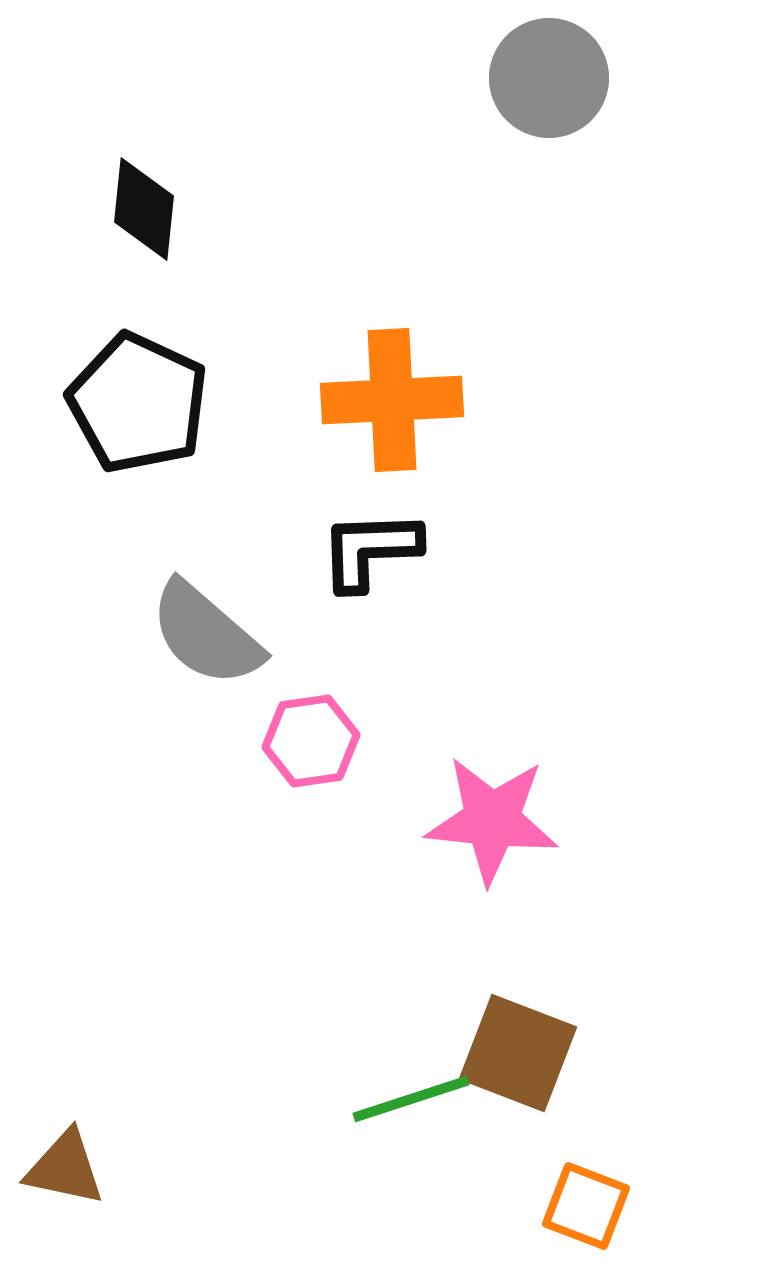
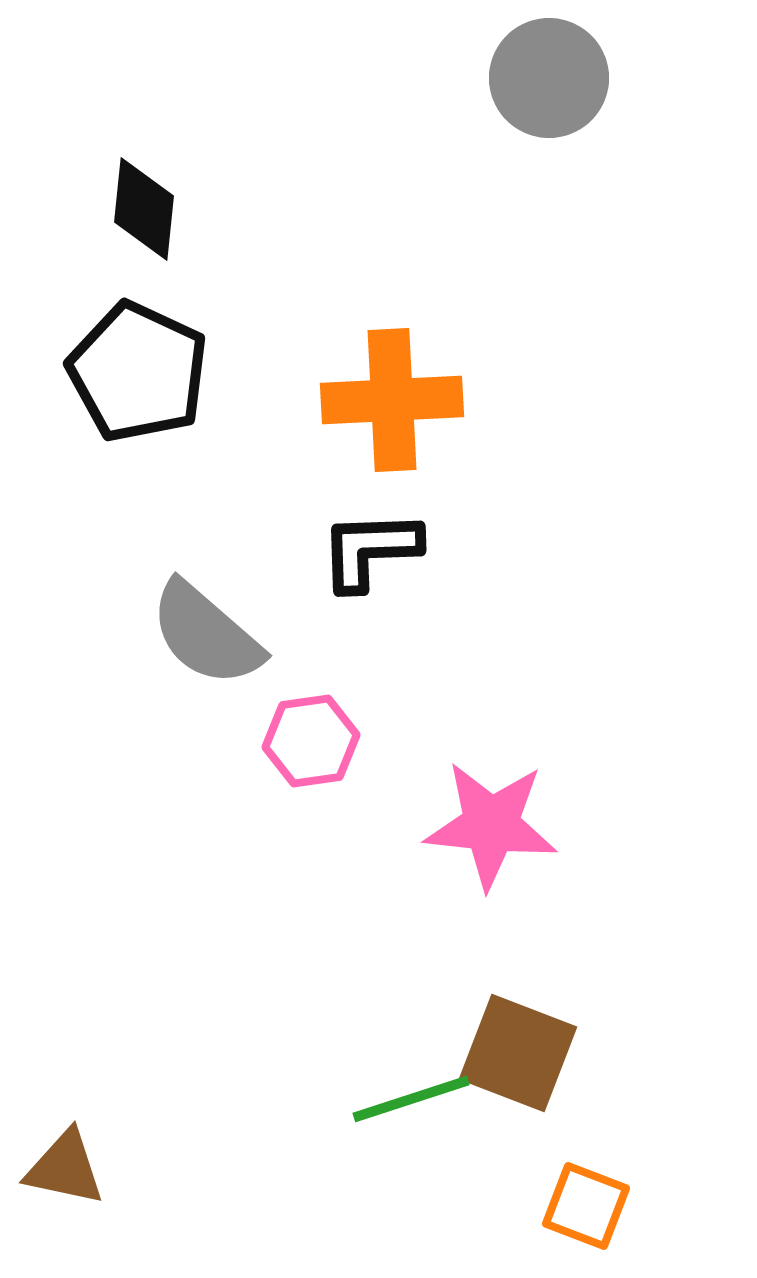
black pentagon: moved 31 px up
pink star: moved 1 px left, 5 px down
